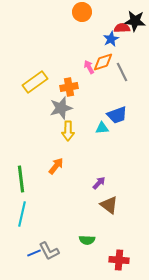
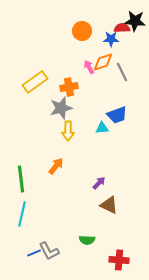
orange circle: moved 19 px down
blue star: rotated 28 degrees clockwise
brown triangle: rotated 12 degrees counterclockwise
